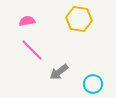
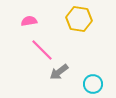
pink semicircle: moved 2 px right
pink line: moved 10 px right
